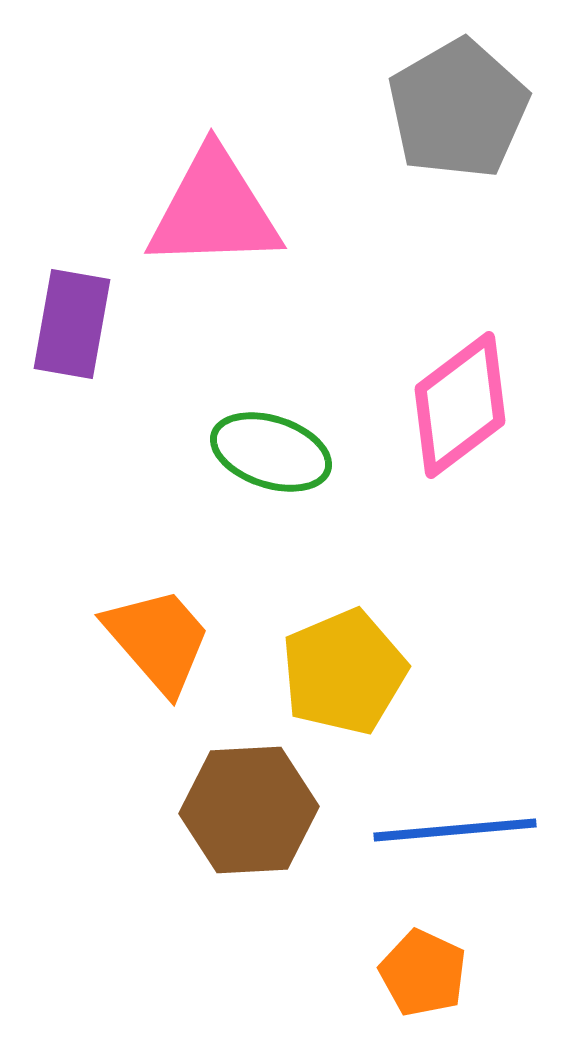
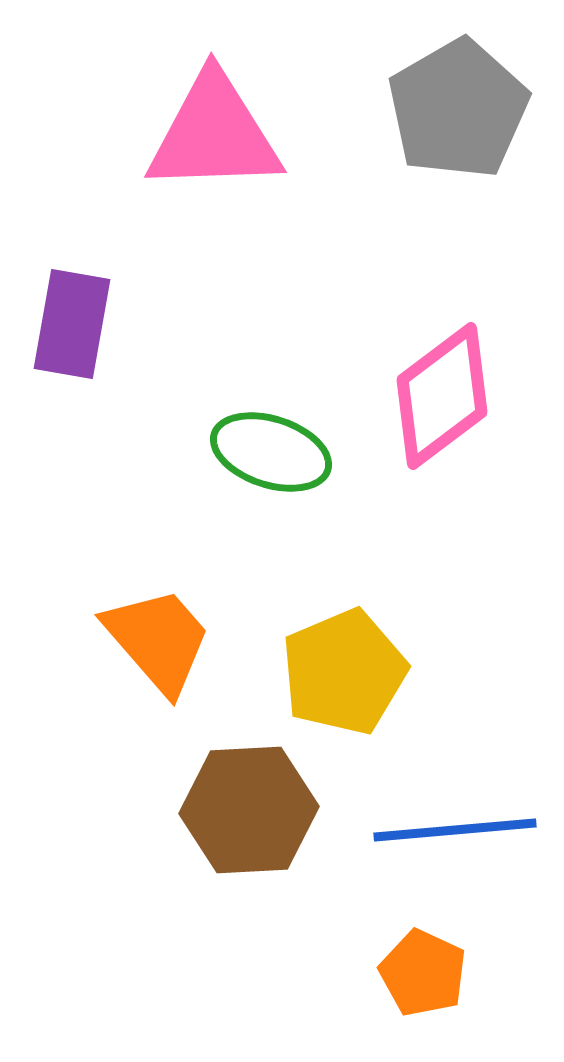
pink triangle: moved 76 px up
pink diamond: moved 18 px left, 9 px up
